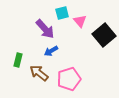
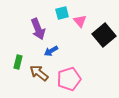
purple arrow: moved 7 px left; rotated 20 degrees clockwise
green rectangle: moved 2 px down
